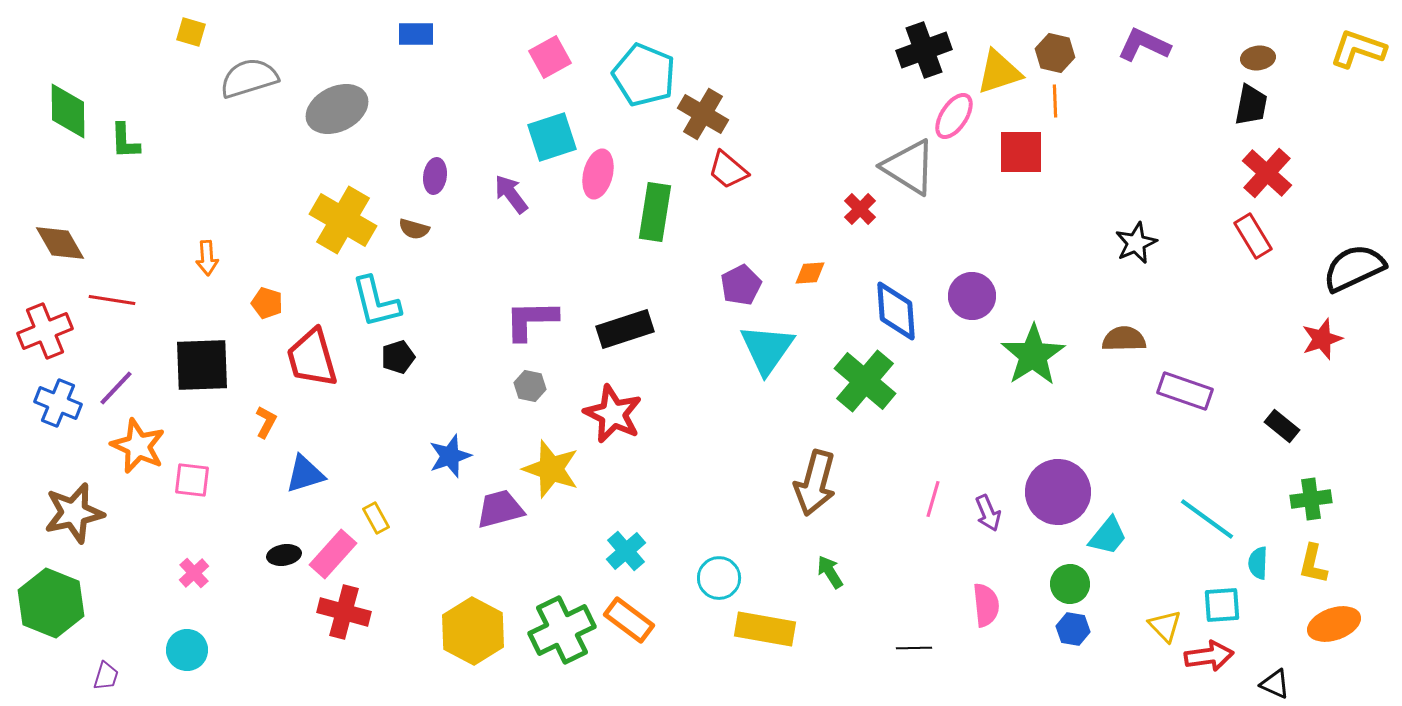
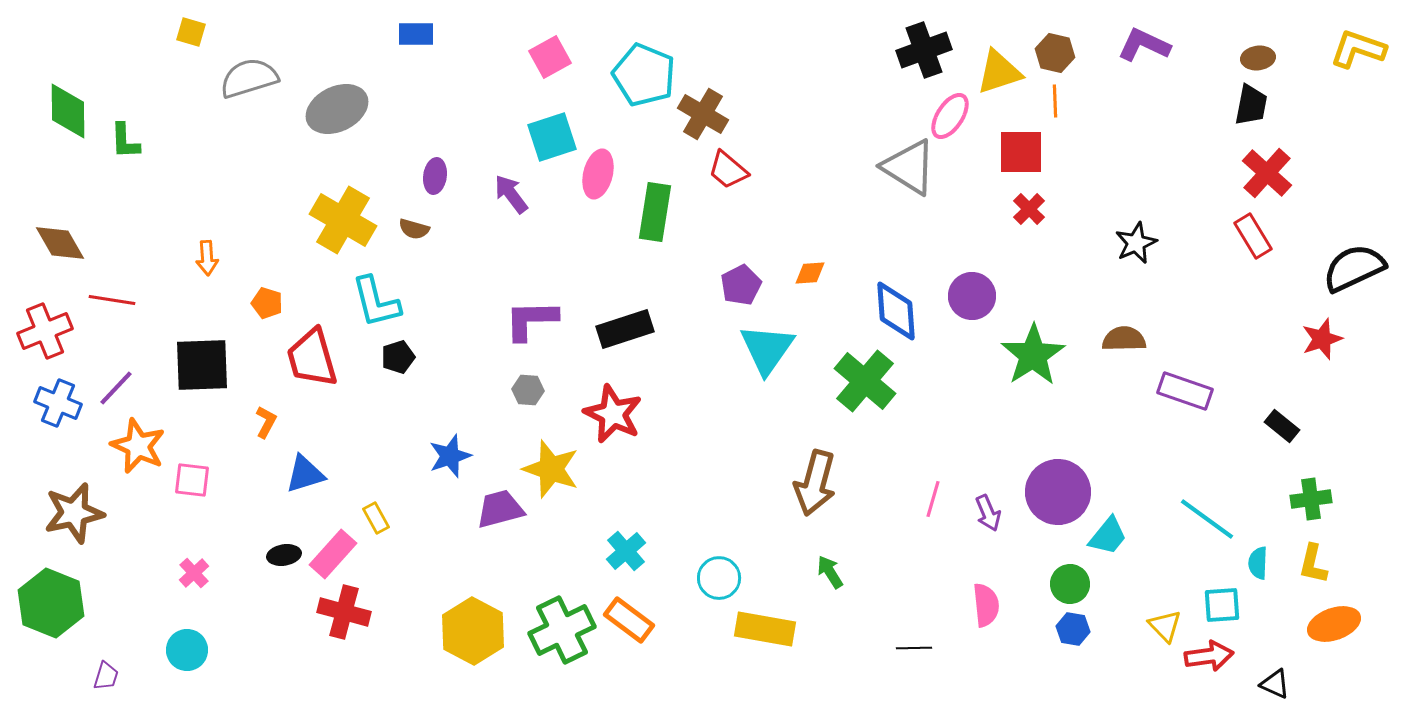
pink ellipse at (954, 116): moved 4 px left
red cross at (860, 209): moved 169 px right
gray hexagon at (530, 386): moved 2 px left, 4 px down; rotated 8 degrees counterclockwise
